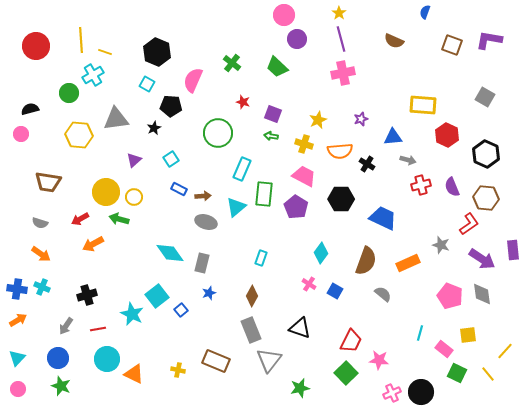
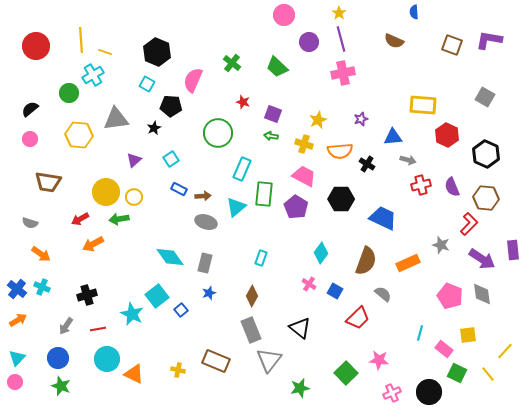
blue semicircle at (425, 12): moved 11 px left; rotated 24 degrees counterclockwise
purple circle at (297, 39): moved 12 px right, 3 px down
black semicircle at (30, 109): rotated 24 degrees counterclockwise
pink circle at (21, 134): moved 9 px right, 5 px down
green arrow at (119, 219): rotated 24 degrees counterclockwise
gray semicircle at (40, 223): moved 10 px left
red L-shape at (469, 224): rotated 10 degrees counterclockwise
cyan diamond at (170, 253): moved 4 px down
gray rectangle at (202, 263): moved 3 px right
blue cross at (17, 289): rotated 30 degrees clockwise
black triangle at (300, 328): rotated 20 degrees clockwise
red trapezoid at (351, 341): moved 7 px right, 23 px up; rotated 20 degrees clockwise
pink circle at (18, 389): moved 3 px left, 7 px up
black circle at (421, 392): moved 8 px right
